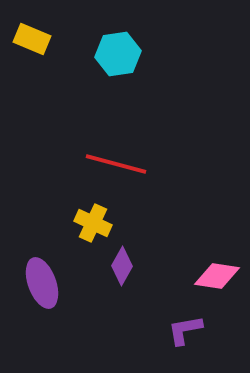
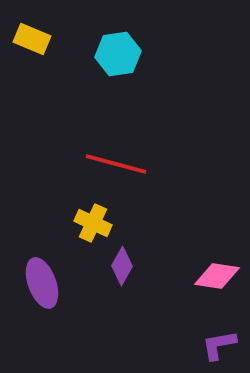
purple L-shape: moved 34 px right, 15 px down
